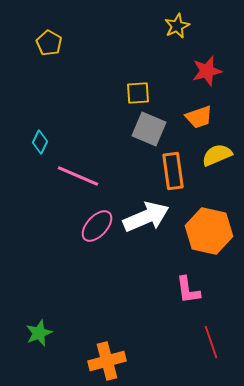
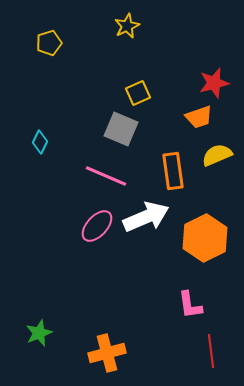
yellow star: moved 50 px left
yellow pentagon: rotated 25 degrees clockwise
red star: moved 7 px right, 12 px down
yellow square: rotated 20 degrees counterclockwise
gray square: moved 28 px left
pink line: moved 28 px right
orange hexagon: moved 4 px left, 7 px down; rotated 21 degrees clockwise
pink L-shape: moved 2 px right, 15 px down
red line: moved 9 px down; rotated 12 degrees clockwise
orange cross: moved 8 px up
